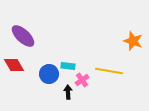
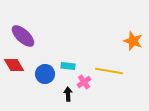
blue circle: moved 4 px left
pink cross: moved 2 px right, 2 px down
black arrow: moved 2 px down
